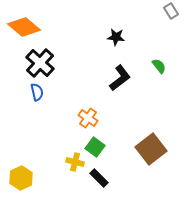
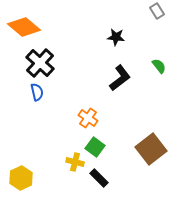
gray rectangle: moved 14 px left
